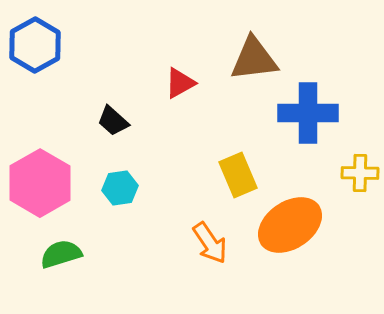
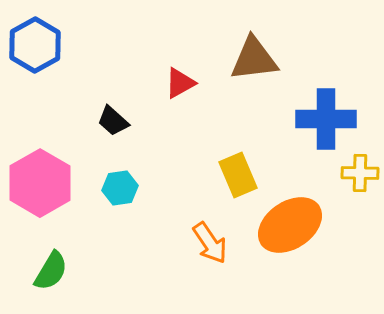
blue cross: moved 18 px right, 6 px down
green semicircle: moved 10 px left, 17 px down; rotated 138 degrees clockwise
